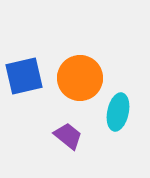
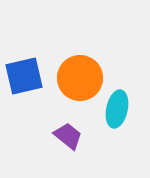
cyan ellipse: moved 1 px left, 3 px up
